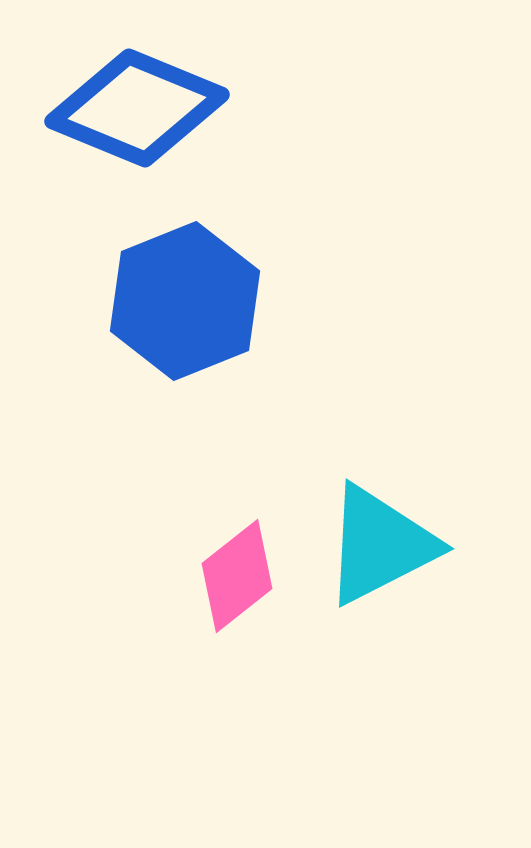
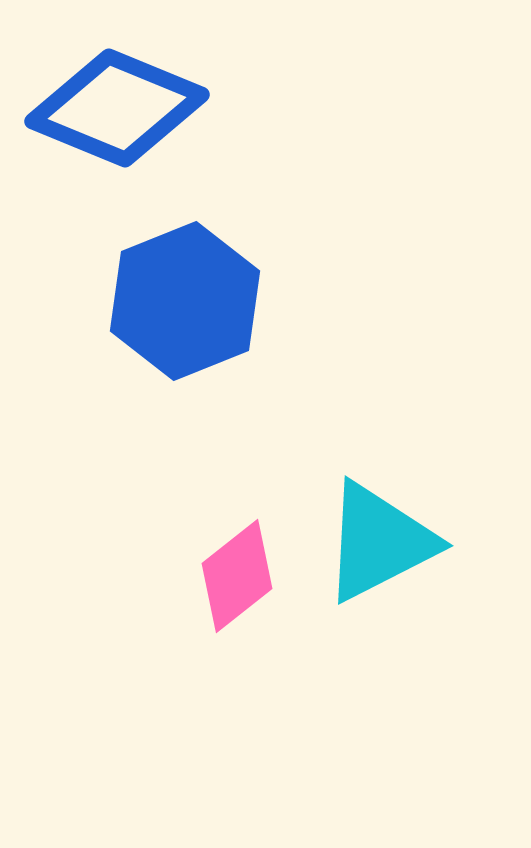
blue diamond: moved 20 px left
cyan triangle: moved 1 px left, 3 px up
